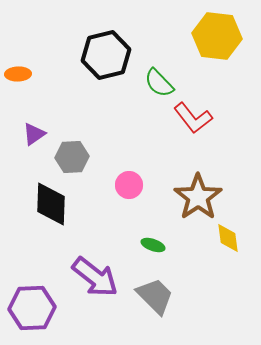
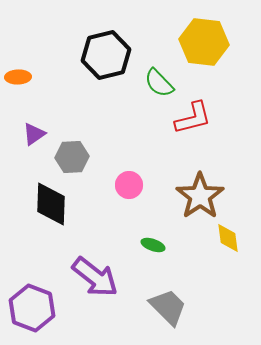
yellow hexagon: moved 13 px left, 6 px down
orange ellipse: moved 3 px down
red L-shape: rotated 66 degrees counterclockwise
brown star: moved 2 px right, 1 px up
gray trapezoid: moved 13 px right, 11 px down
purple hexagon: rotated 24 degrees clockwise
